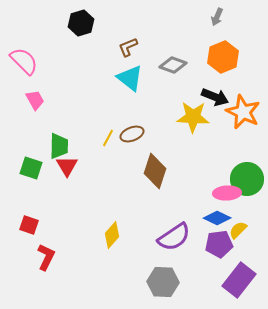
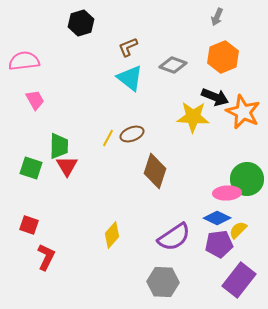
pink semicircle: rotated 52 degrees counterclockwise
